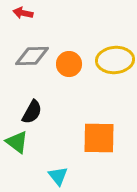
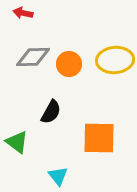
gray diamond: moved 1 px right, 1 px down
black semicircle: moved 19 px right
